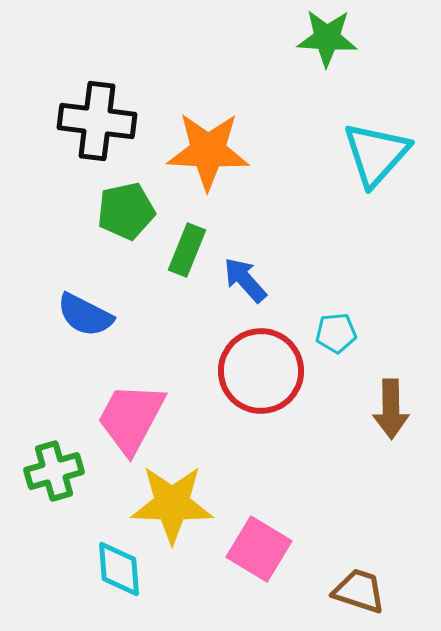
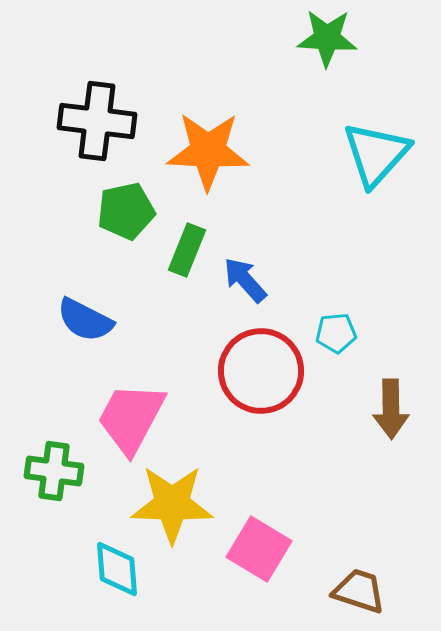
blue semicircle: moved 5 px down
green cross: rotated 24 degrees clockwise
cyan diamond: moved 2 px left
